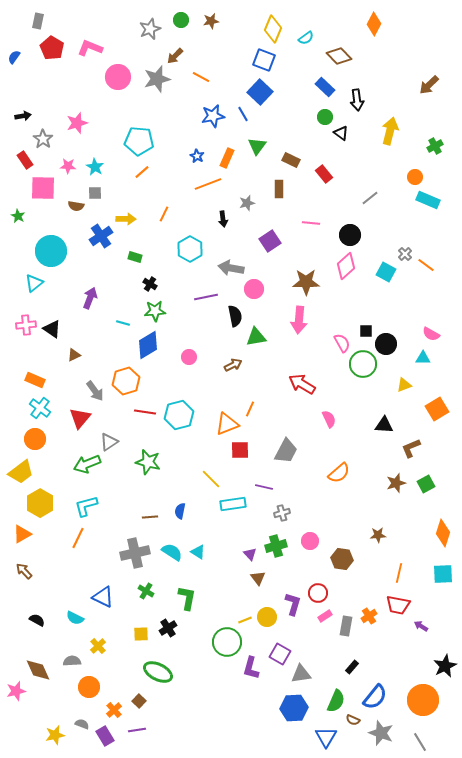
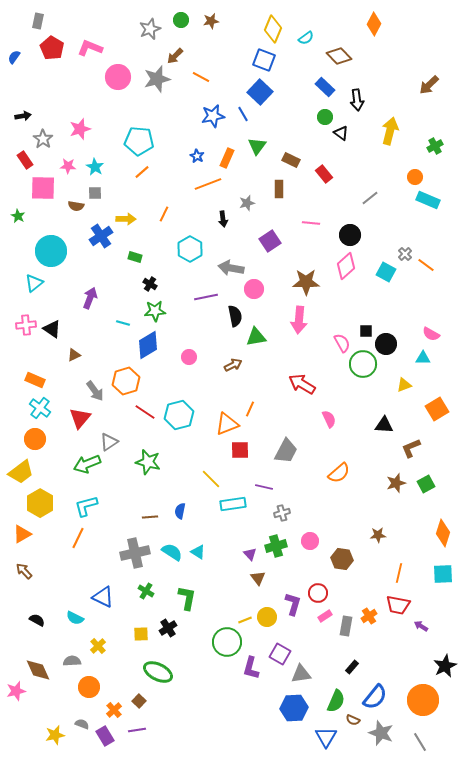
pink star at (77, 123): moved 3 px right, 6 px down
red line at (145, 412): rotated 25 degrees clockwise
